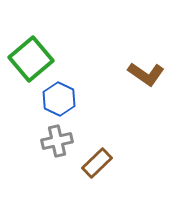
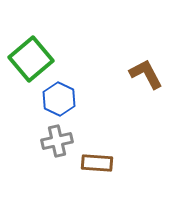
brown L-shape: rotated 153 degrees counterclockwise
brown rectangle: rotated 48 degrees clockwise
